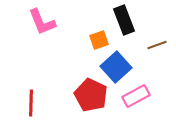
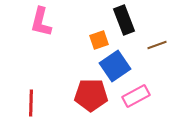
pink L-shape: moved 1 px left; rotated 36 degrees clockwise
blue square: moved 1 px left, 1 px up; rotated 8 degrees clockwise
red pentagon: rotated 24 degrees counterclockwise
